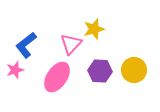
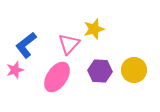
pink triangle: moved 2 px left
